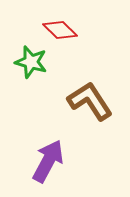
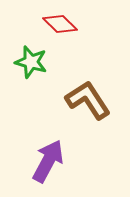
red diamond: moved 6 px up
brown L-shape: moved 2 px left, 1 px up
